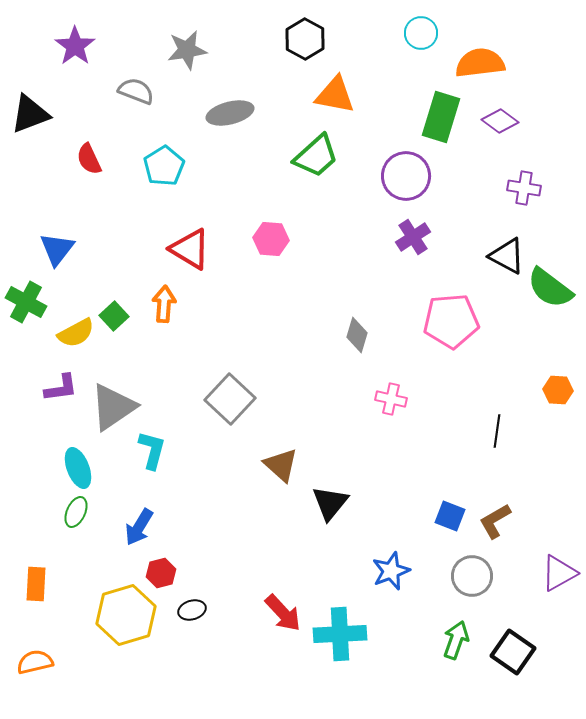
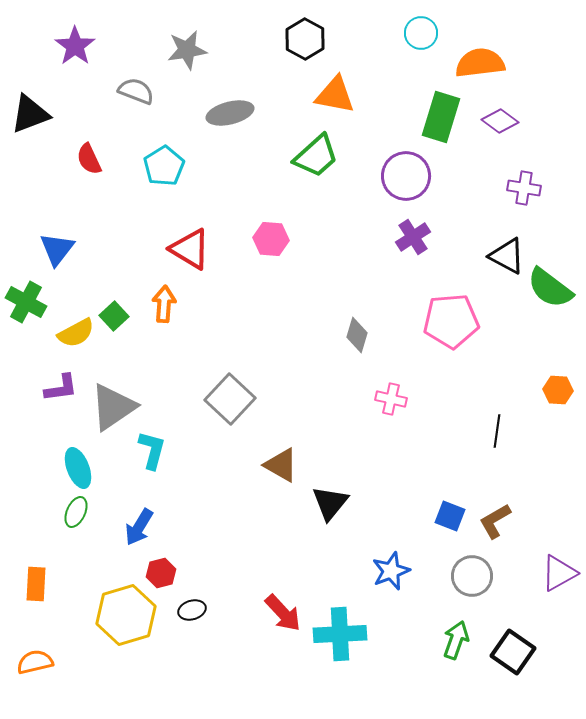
brown triangle at (281, 465): rotated 12 degrees counterclockwise
